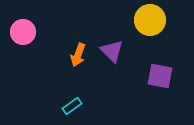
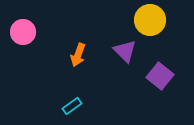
purple triangle: moved 13 px right
purple square: rotated 28 degrees clockwise
